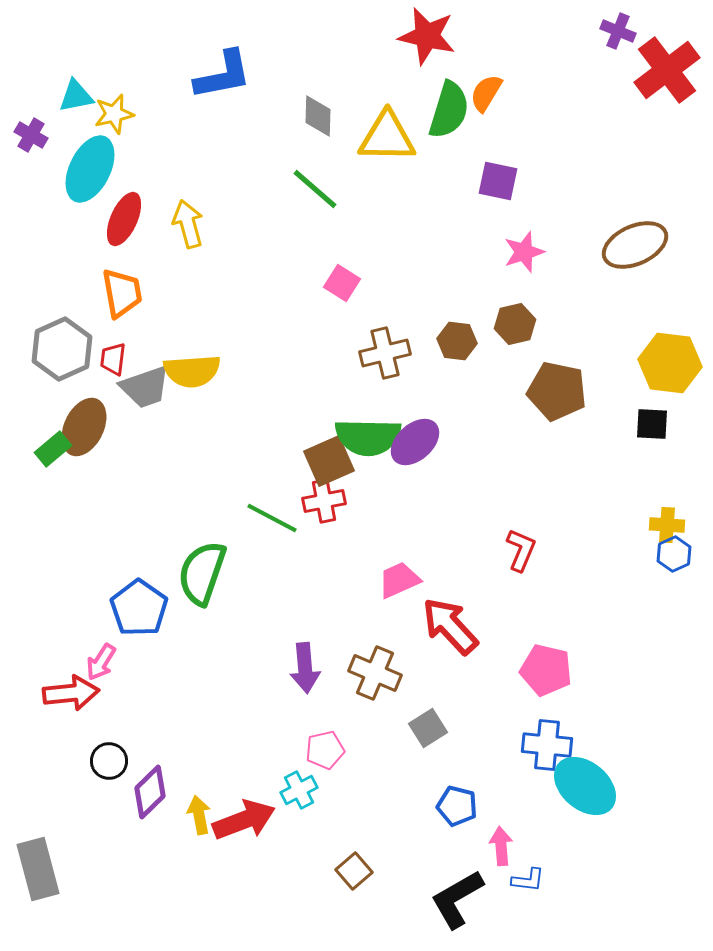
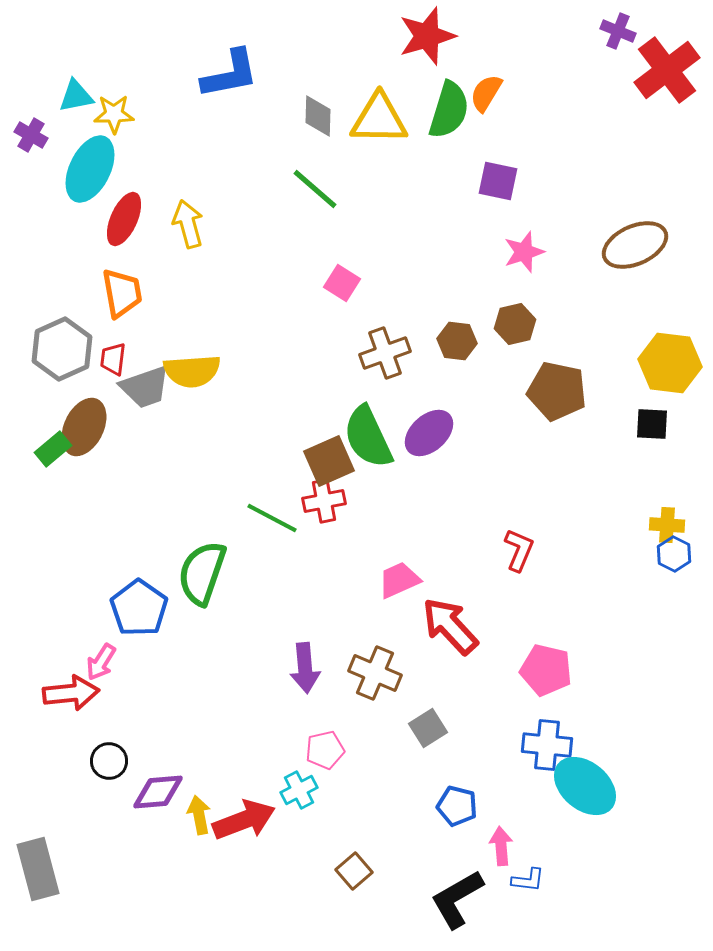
red star at (427, 36): rotated 30 degrees counterclockwise
blue L-shape at (223, 75): moved 7 px right, 1 px up
yellow star at (114, 114): rotated 12 degrees clockwise
yellow triangle at (387, 137): moved 8 px left, 18 px up
brown cross at (385, 353): rotated 6 degrees counterclockwise
green semicircle at (368, 437): rotated 64 degrees clockwise
purple ellipse at (415, 442): moved 14 px right, 9 px up
red L-shape at (521, 550): moved 2 px left
blue hexagon at (674, 554): rotated 8 degrees counterclockwise
purple diamond at (150, 792): moved 8 px right; rotated 40 degrees clockwise
